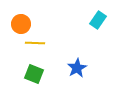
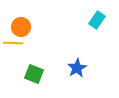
cyan rectangle: moved 1 px left
orange circle: moved 3 px down
yellow line: moved 22 px left
